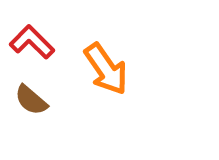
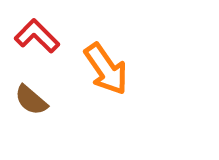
red L-shape: moved 5 px right, 6 px up
